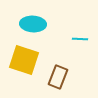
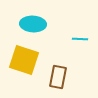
brown rectangle: rotated 10 degrees counterclockwise
